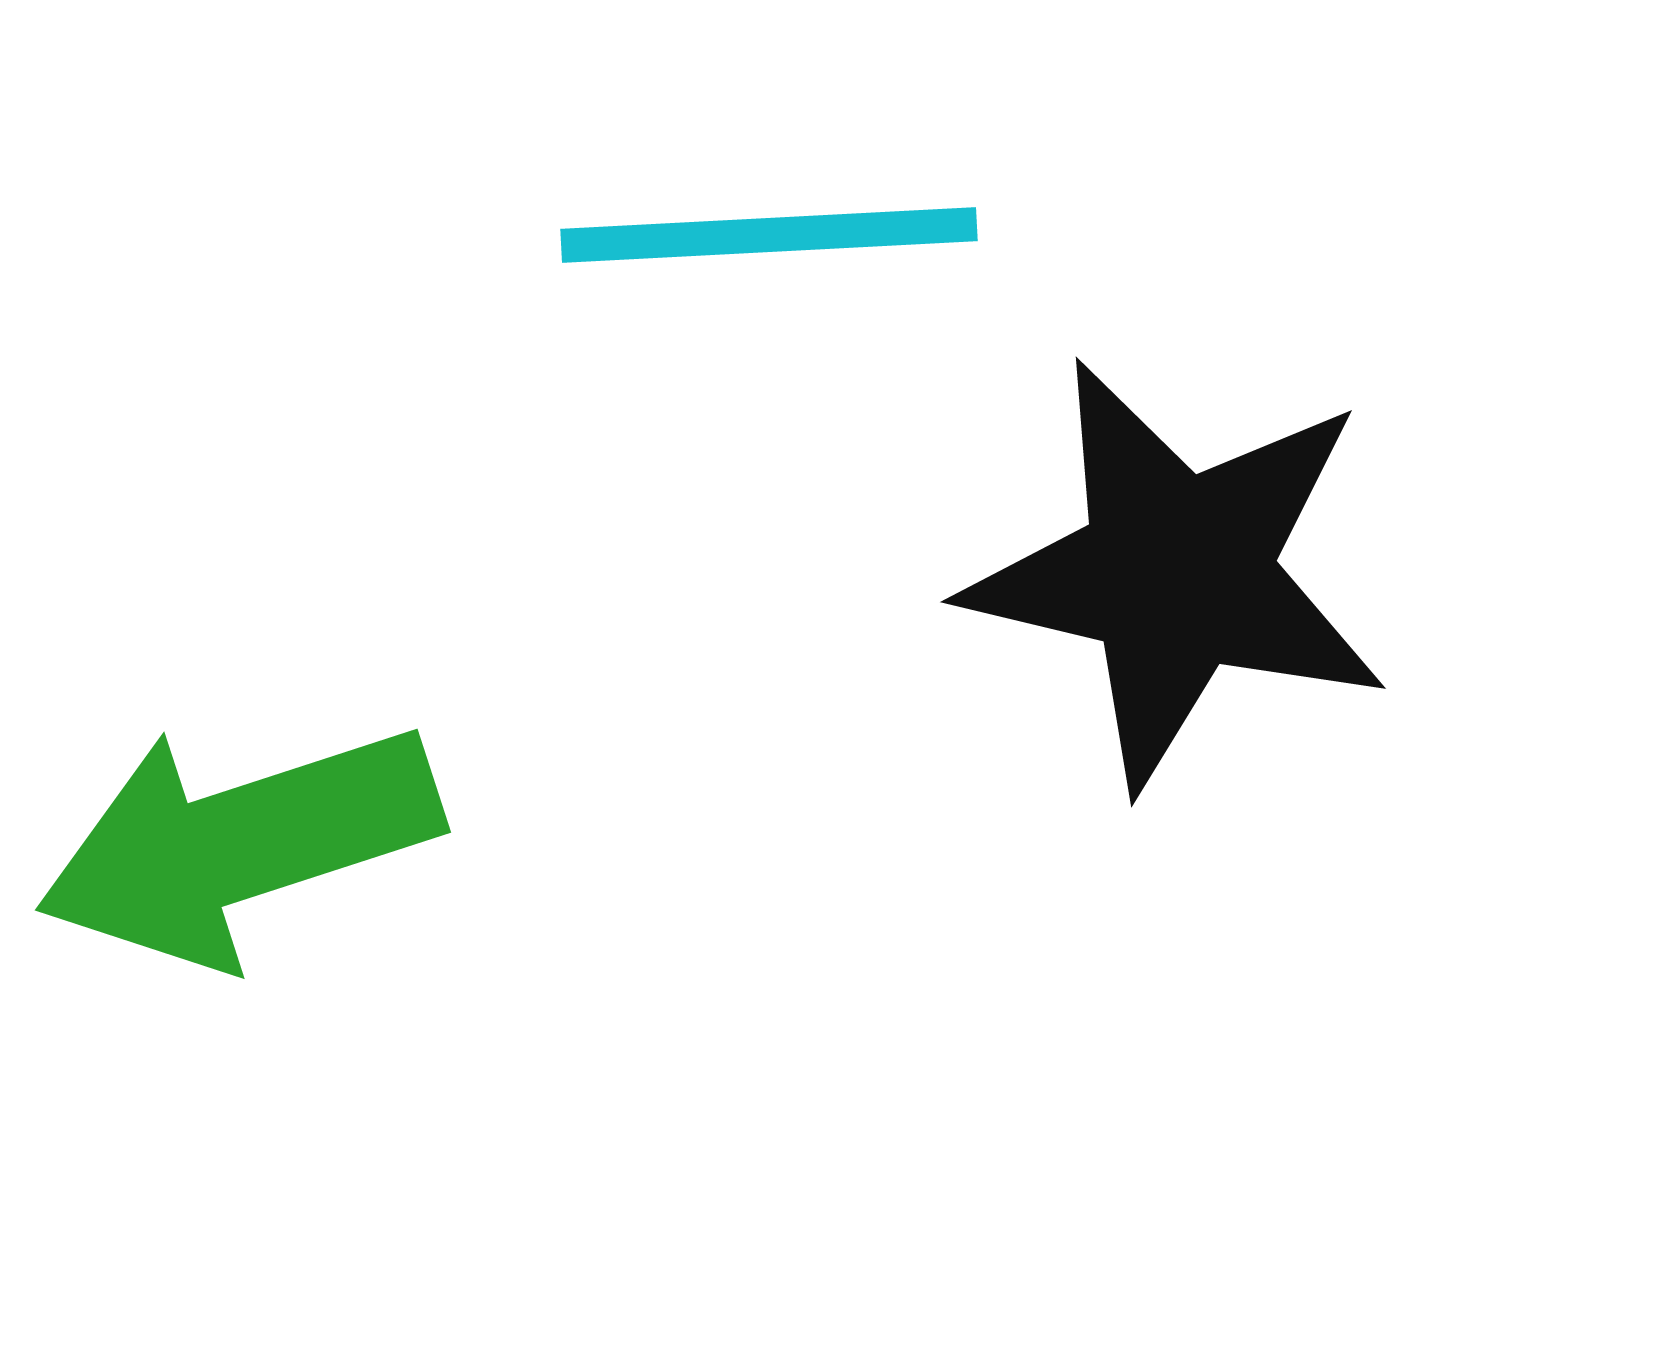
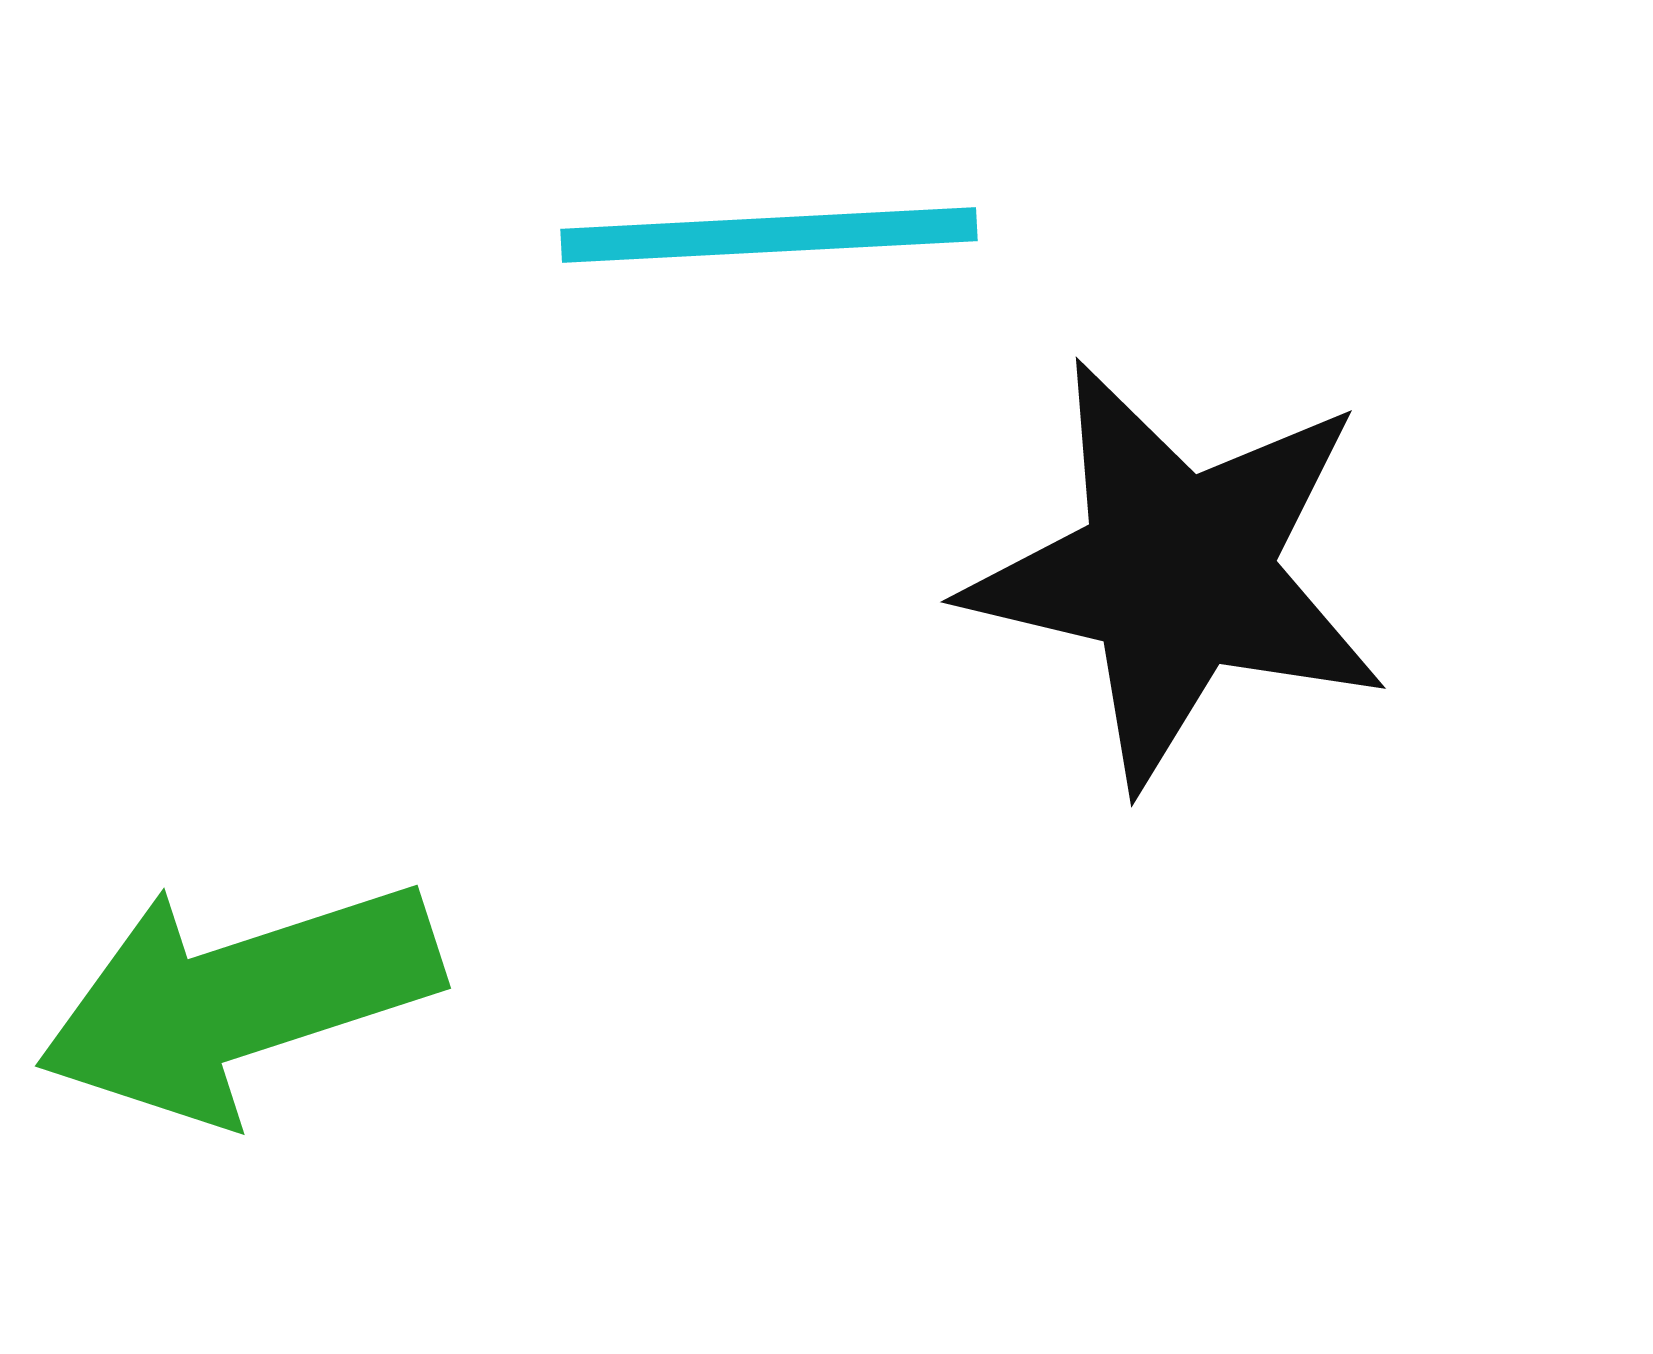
green arrow: moved 156 px down
